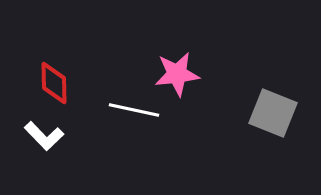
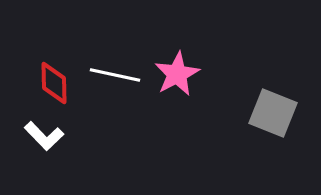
pink star: rotated 21 degrees counterclockwise
white line: moved 19 px left, 35 px up
